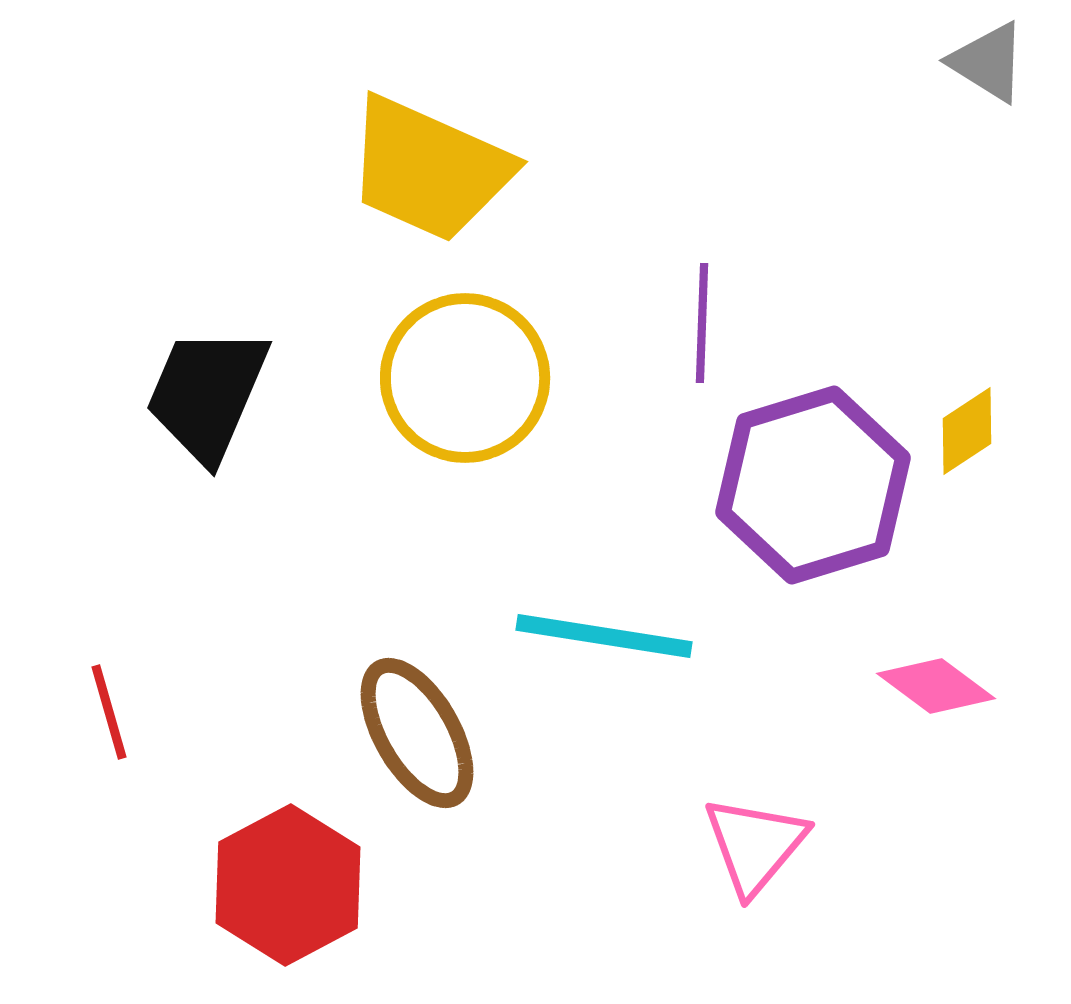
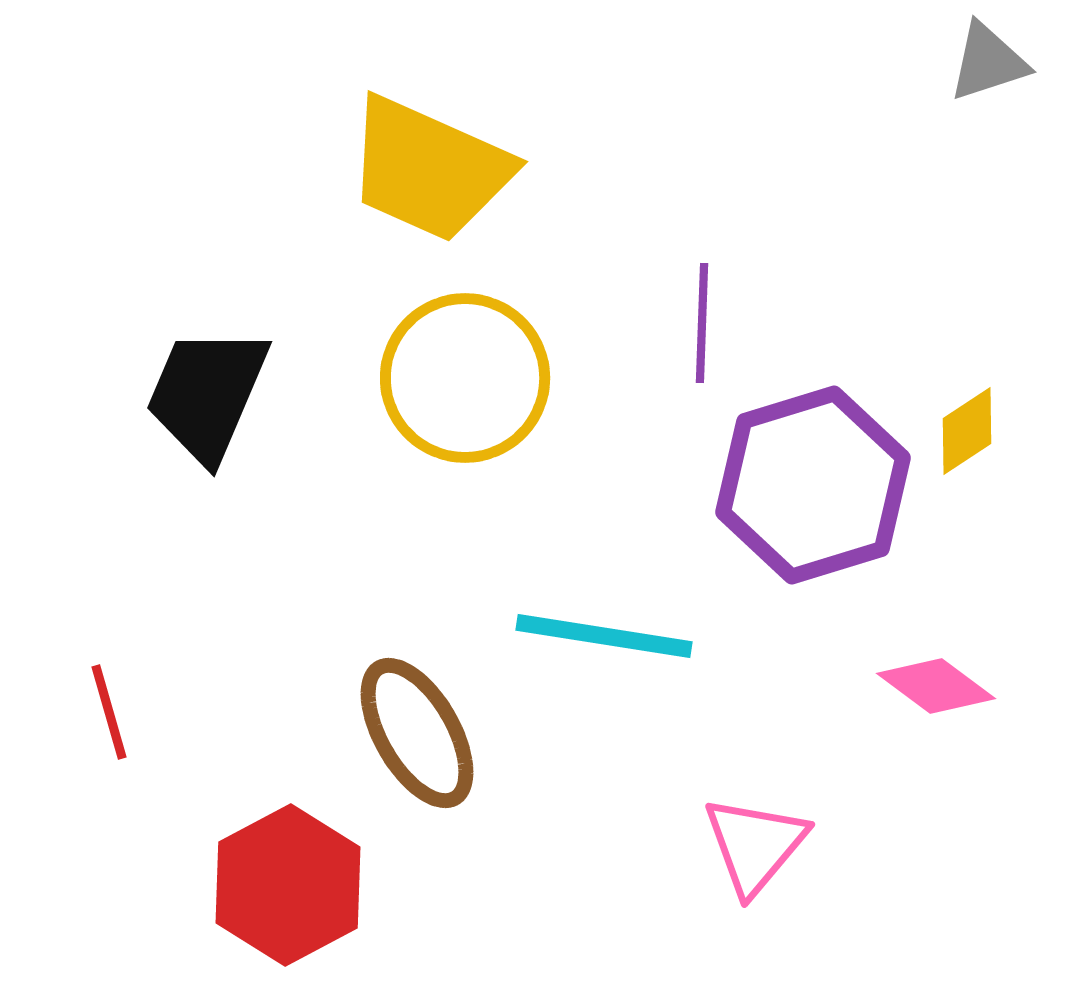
gray triangle: rotated 50 degrees counterclockwise
